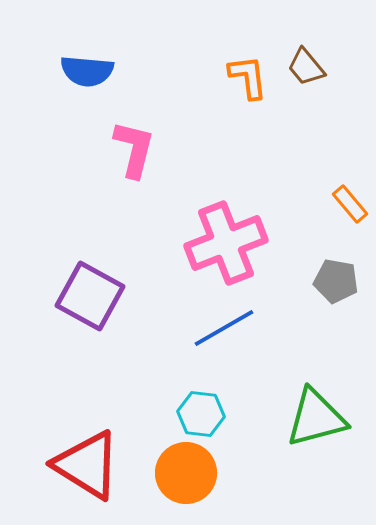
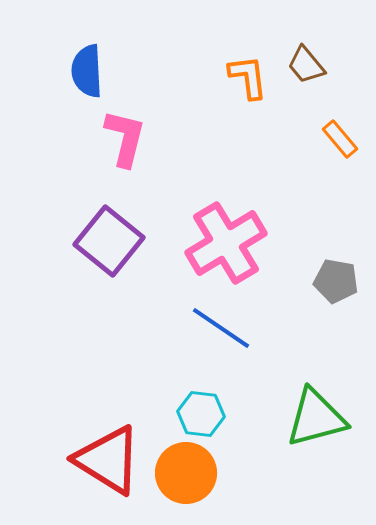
brown trapezoid: moved 2 px up
blue semicircle: rotated 82 degrees clockwise
pink L-shape: moved 9 px left, 11 px up
orange rectangle: moved 10 px left, 65 px up
pink cross: rotated 10 degrees counterclockwise
purple square: moved 19 px right, 55 px up; rotated 10 degrees clockwise
blue line: moved 3 px left; rotated 64 degrees clockwise
red triangle: moved 21 px right, 5 px up
